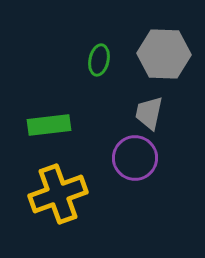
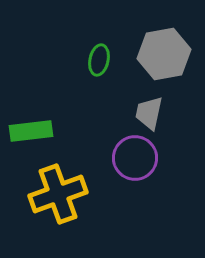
gray hexagon: rotated 12 degrees counterclockwise
green rectangle: moved 18 px left, 6 px down
